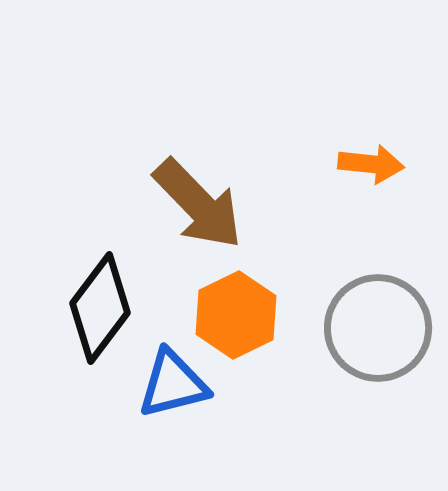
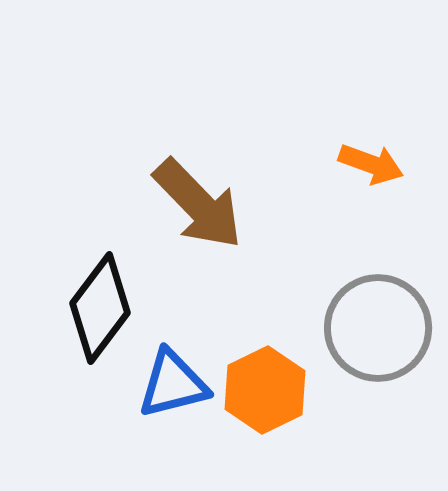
orange arrow: rotated 14 degrees clockwise
orange hexagon: moved 29 px right, 75 px down
